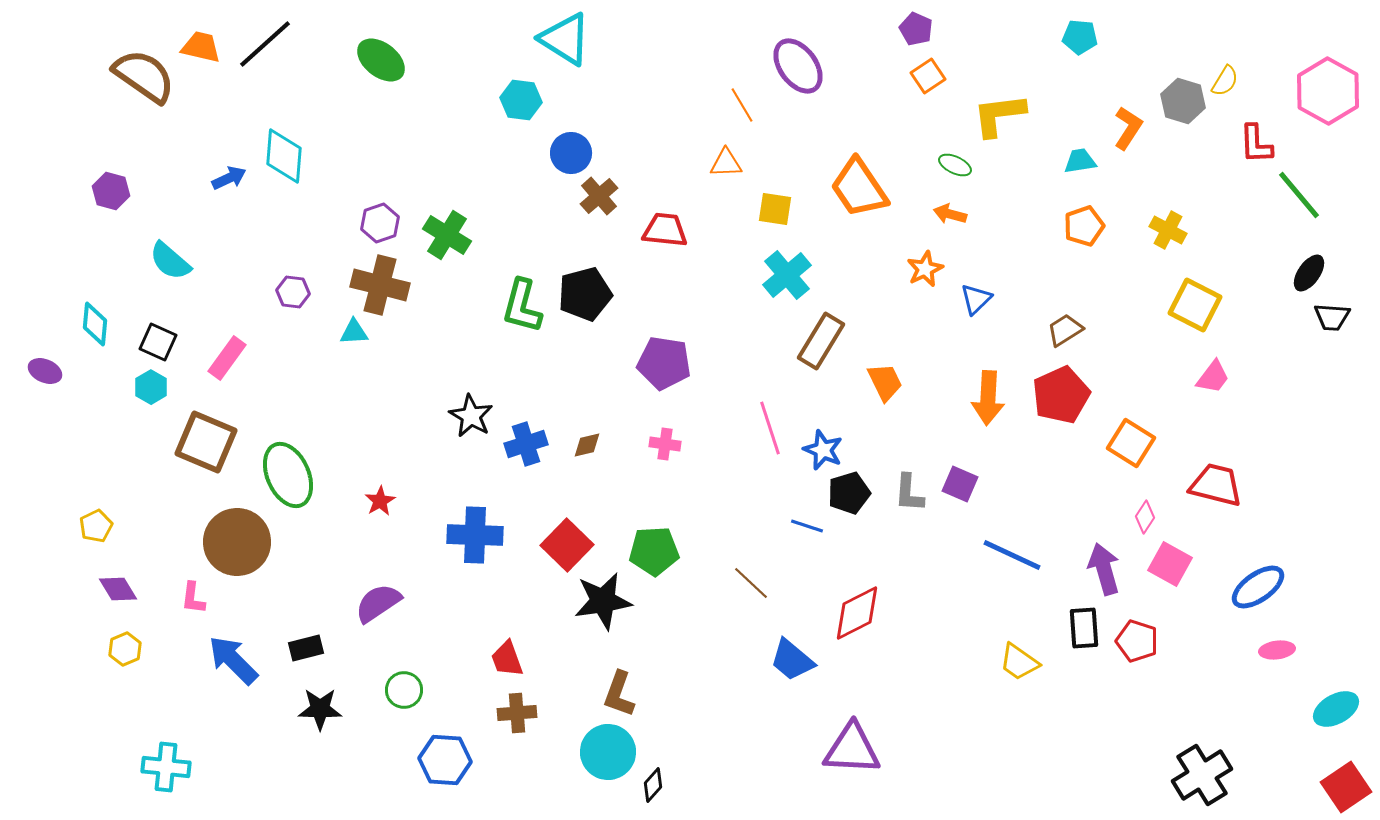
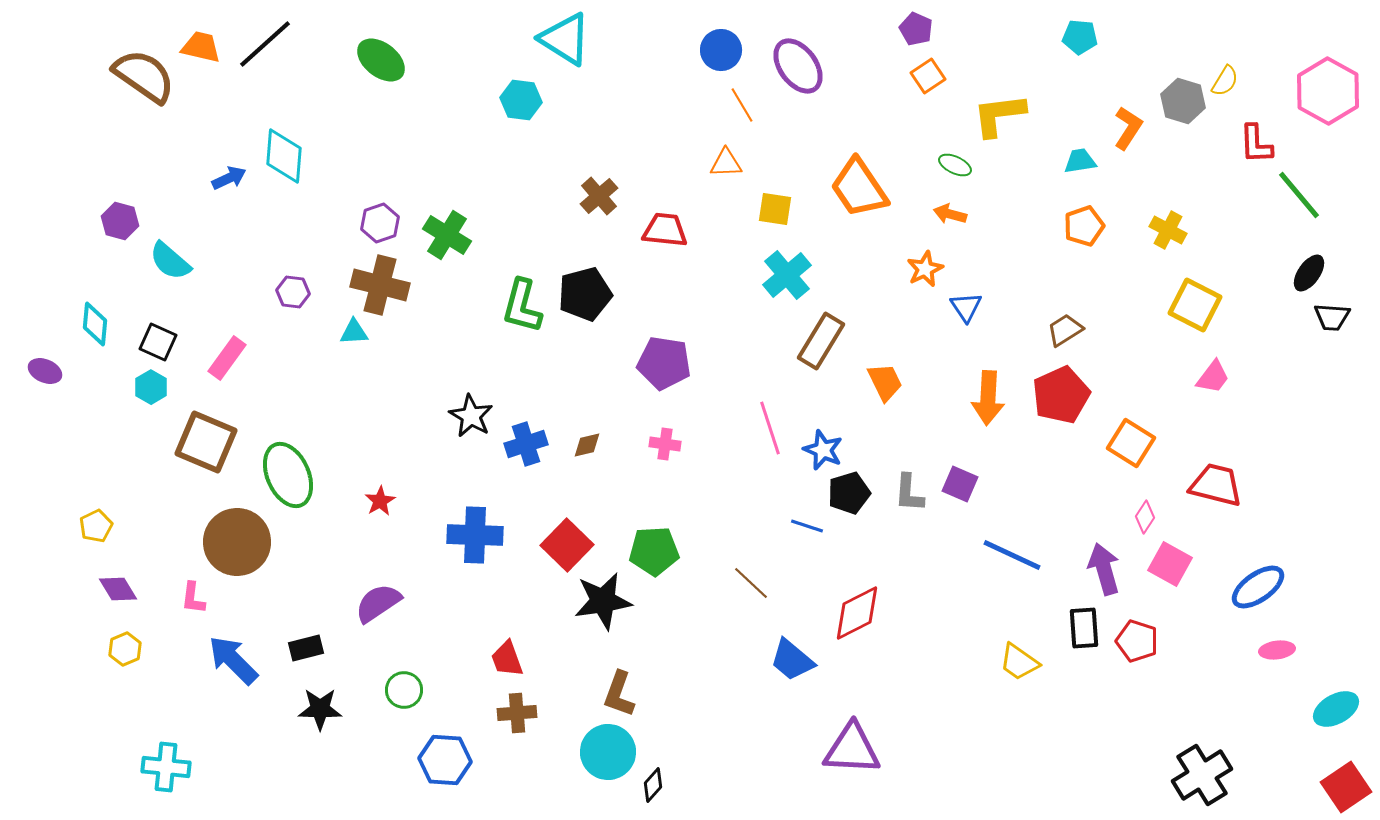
blue circle at (571, 153): moved 150 px right, 103 px up
purple hexagon at (111, 191): moved 9 px right, 30 px down
blue triangle at (976, 299): moved 10 px left, 8 px down; rotated 20 degrees counterclockwise
